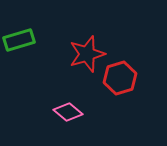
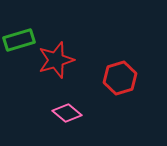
red star: moved 31 px left, 6 px down
pink diamond: moved 1 px left, 1 px down
